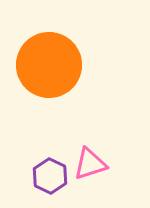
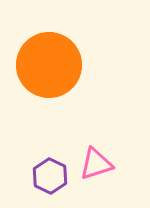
pink triangle: moved 6 px right
